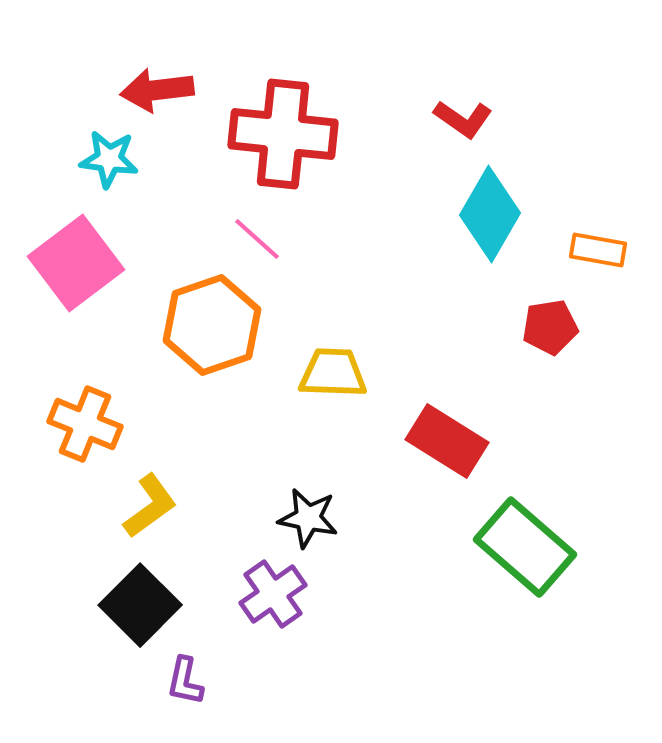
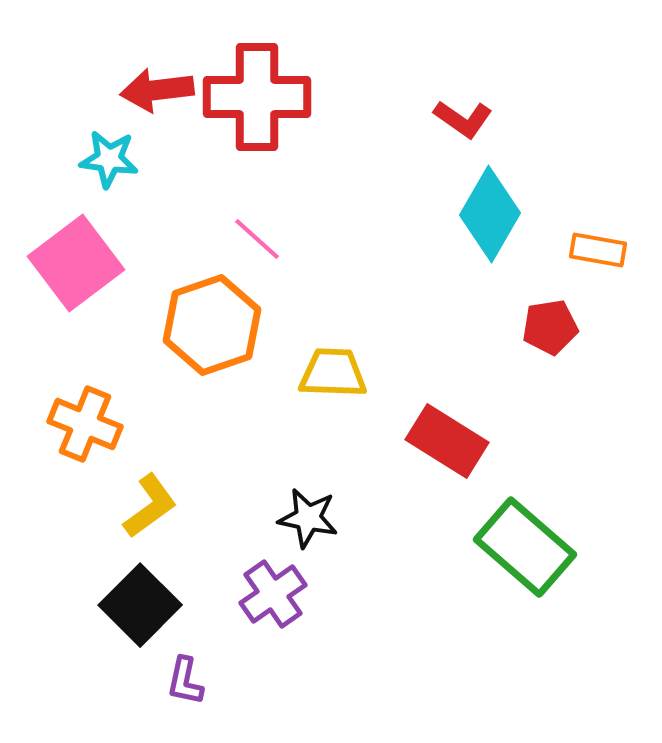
red cross: moved 26 px left, 37 px up; rotated 6 degrees counterclockwise
